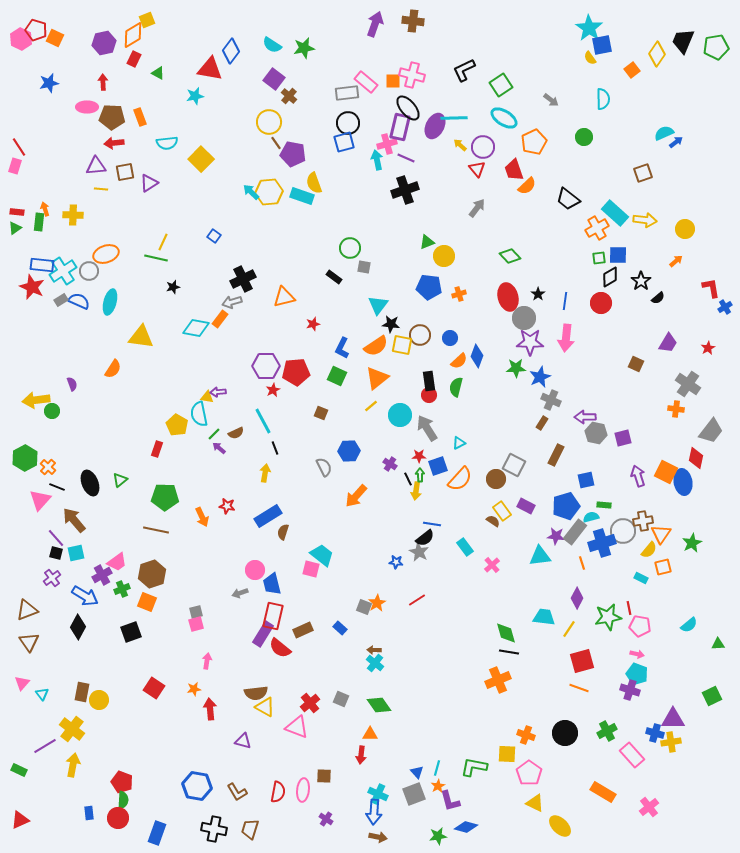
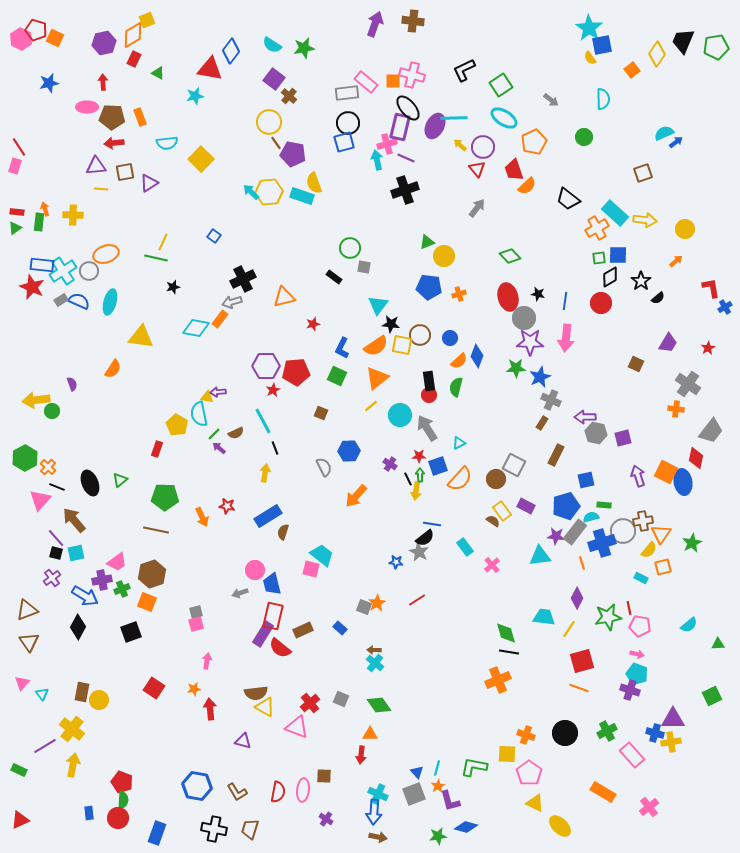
black star at (538, 294): rotated 24 degrees counterclockwise
purple cross at (102, 575): moved 5 px down; rotated 18 degrees clockwise
